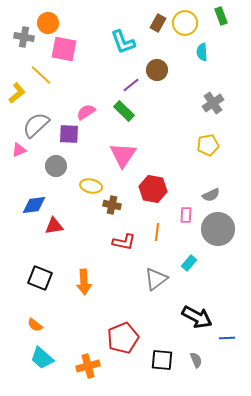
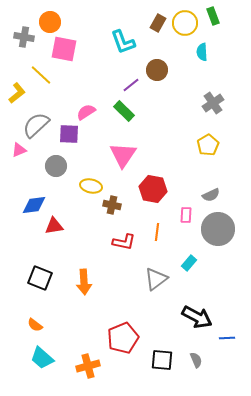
green rectangle at (221, 16): moved 8 px left
orange circle at (48, 23): moved 2 px right, 1 px up
yellow pentagon at (208, 145): rotated 20 degrees counterclockwise
